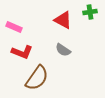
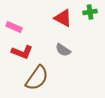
red triangle: moved 2 px up
